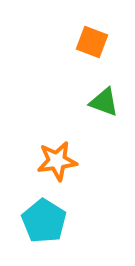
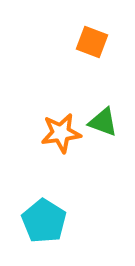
green triangle: moved 1 px left, 20 px down
orange star: moved 4 px right, 28 px up
